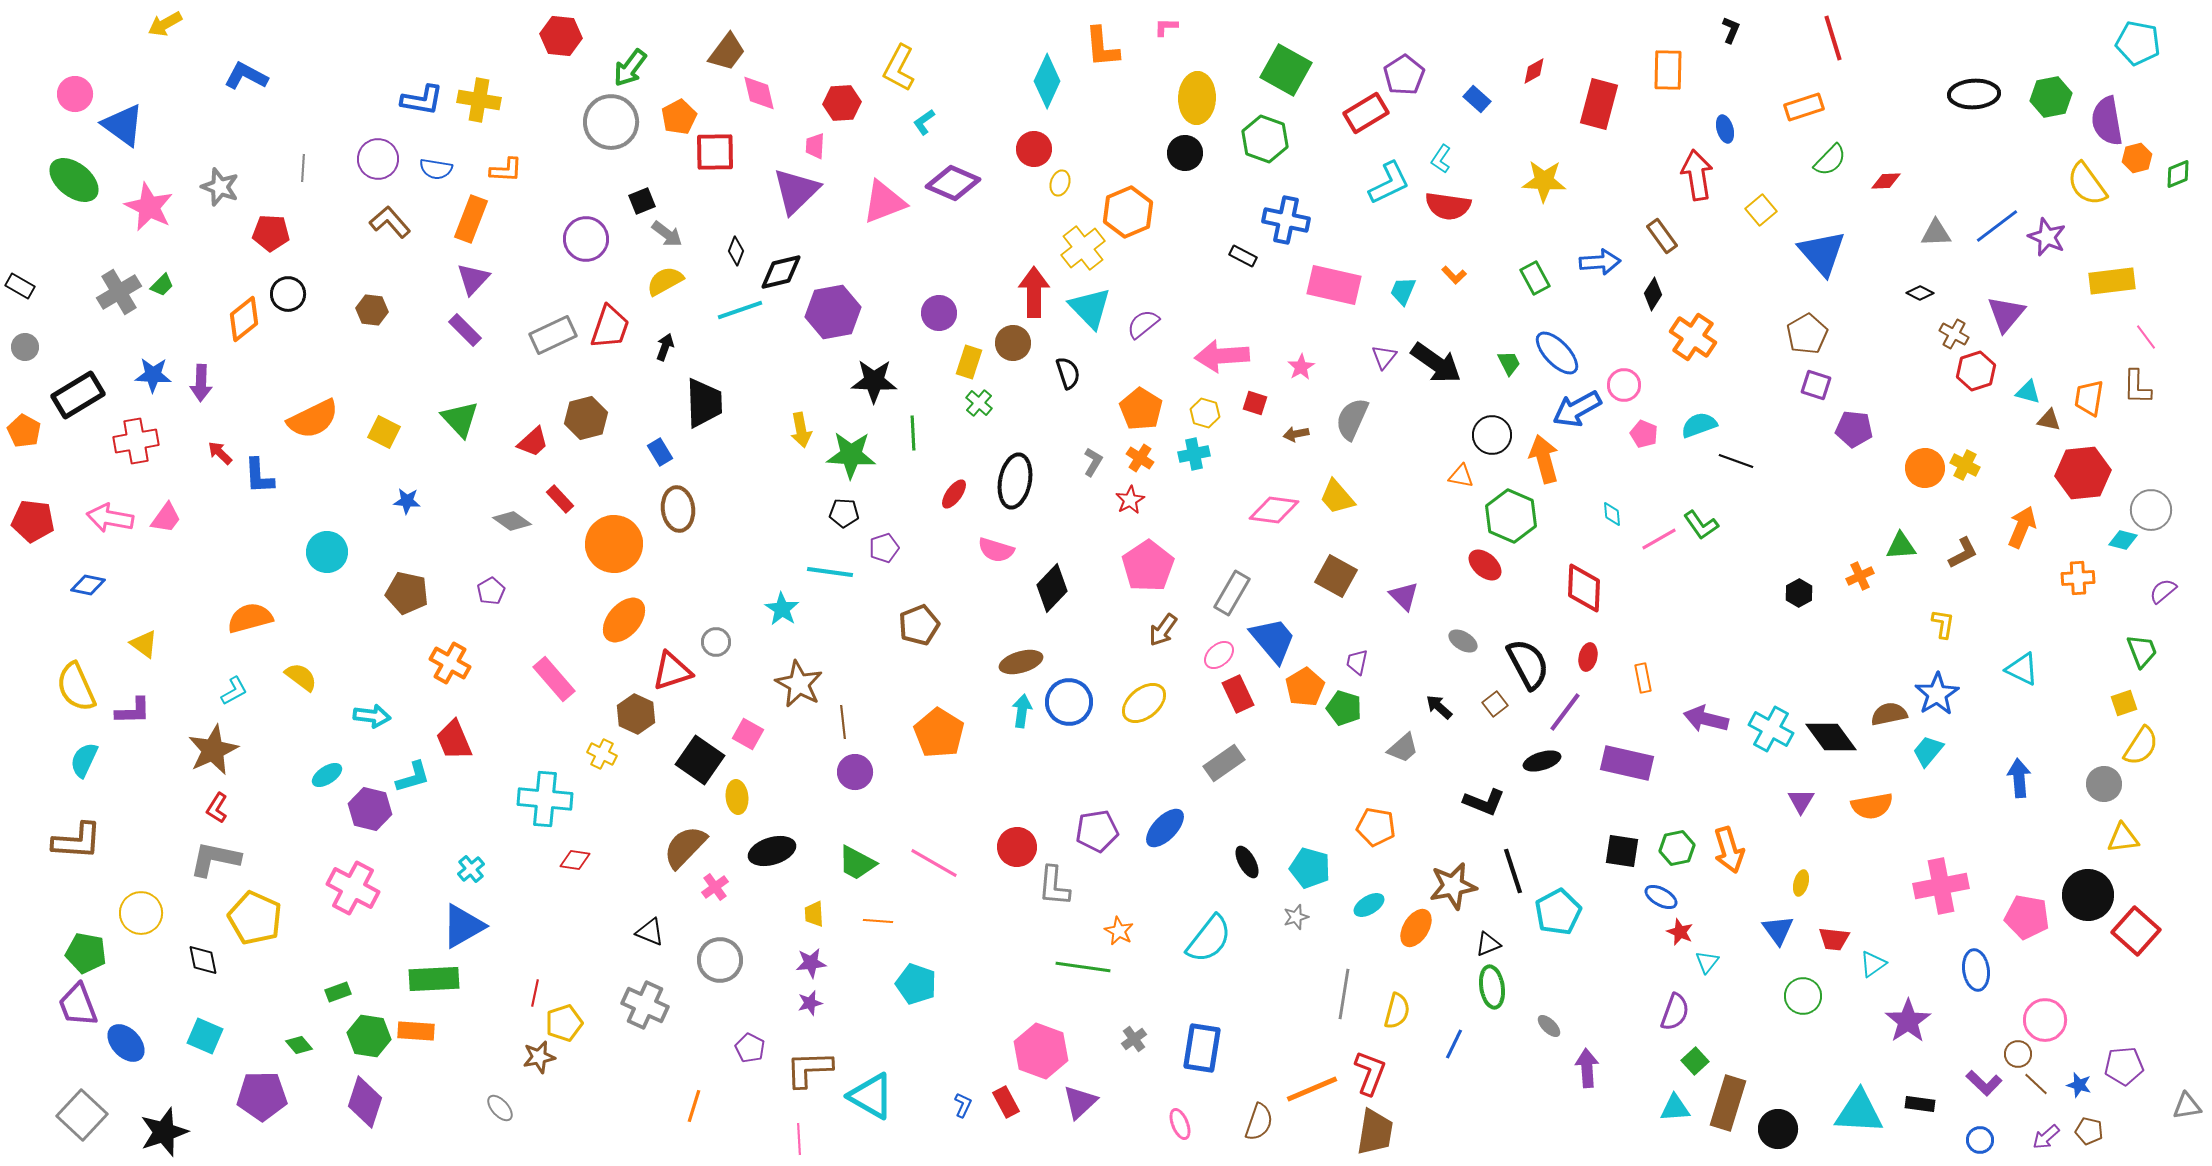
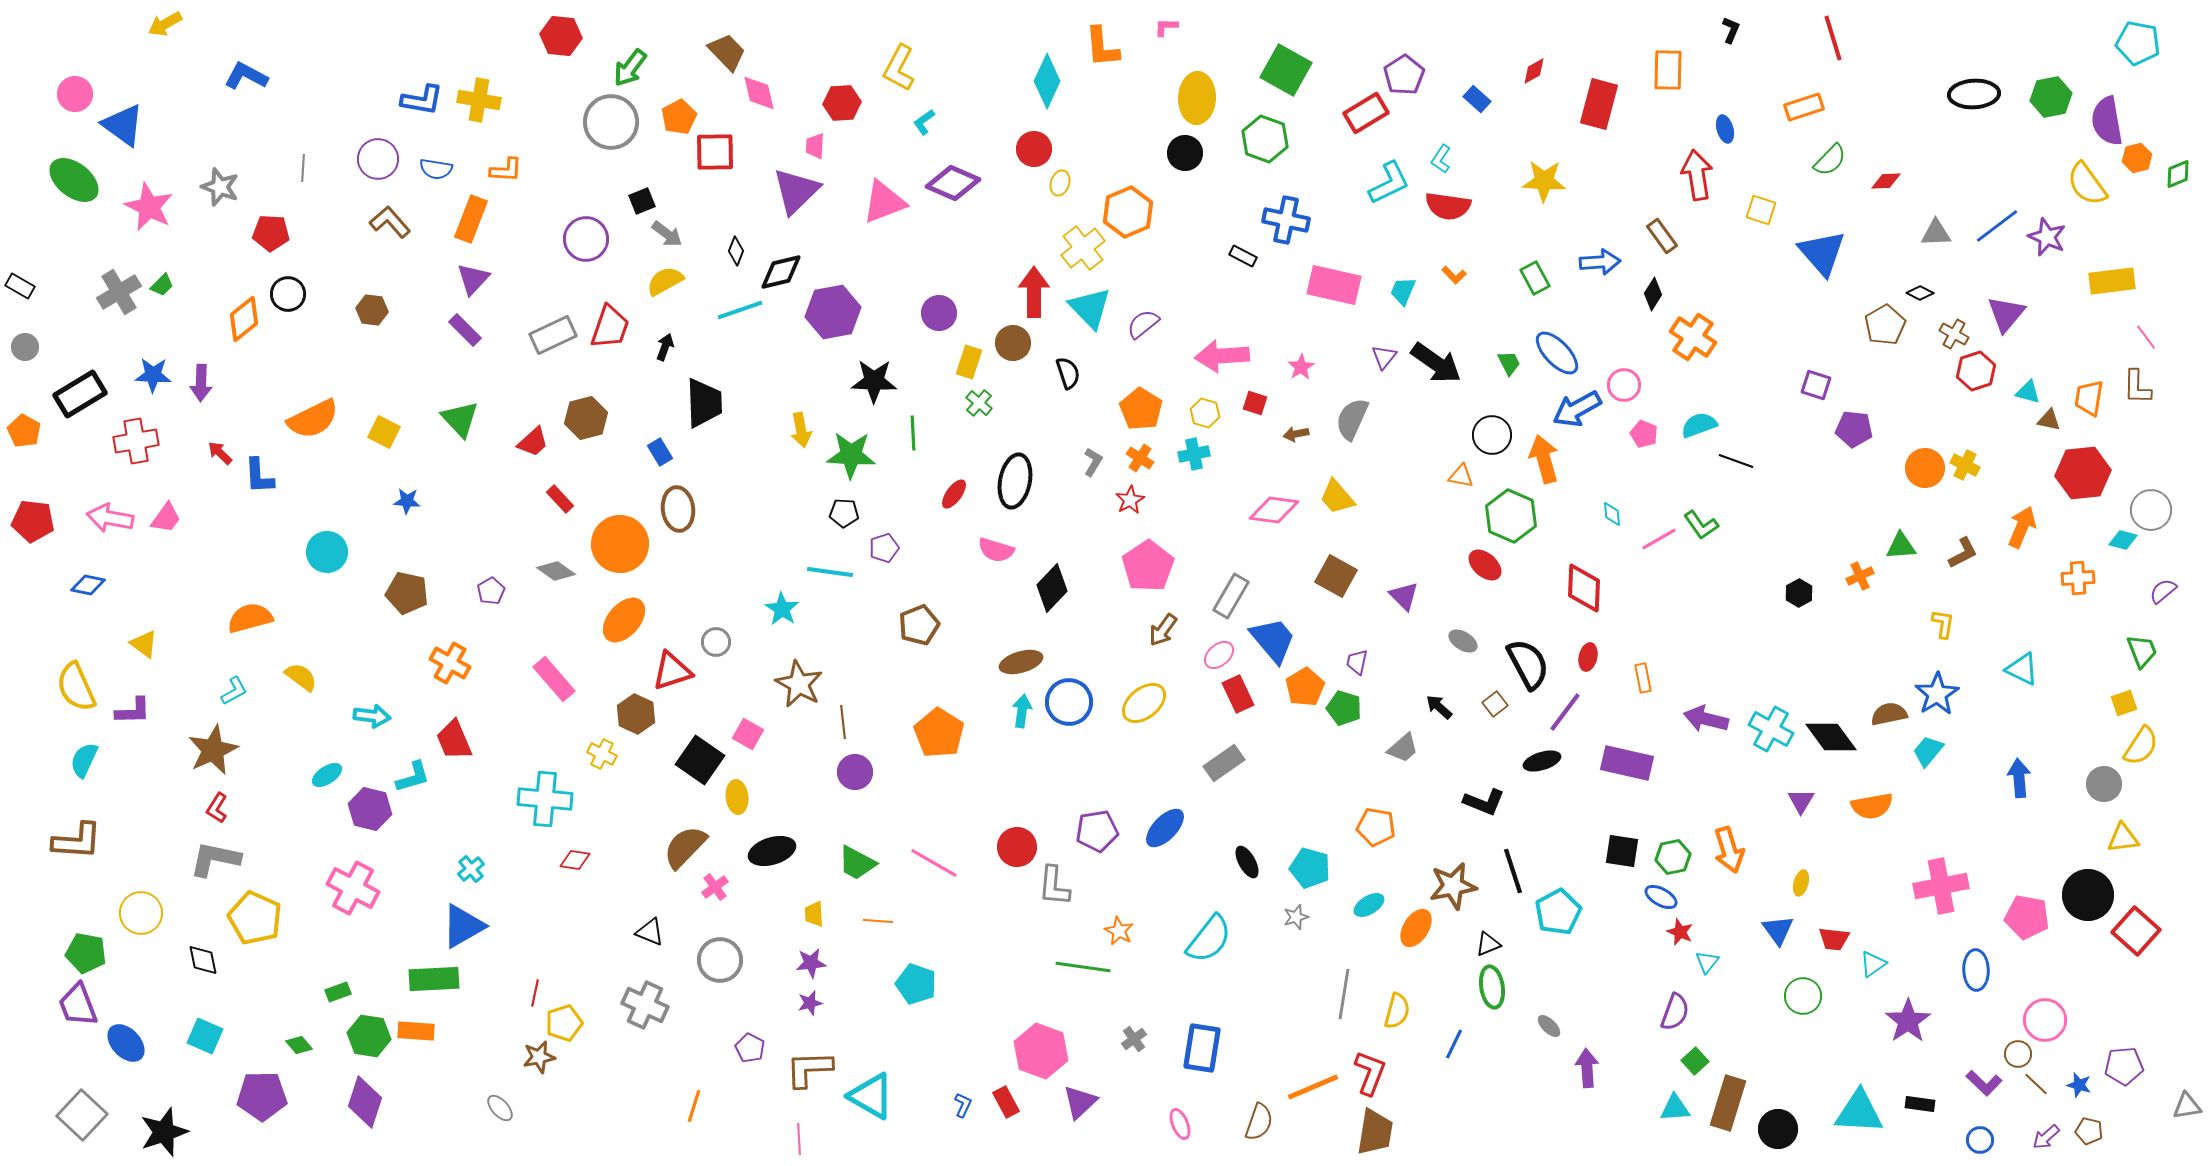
brown trapezoid at (727, 52): rotated 81 degrees counterclockwise
yellow square at (1761, 210): rotated 32 degrees counterclockwise
brown pentagon at (1807, 334): moved 78 px right, 9 px up
black rectangle at (78, 395): moved 2 px right, 1 px up
gray diamond at (512, 521): moved 44 px right, 50 px down
orange circle at (614, 544): moved 6 px right
gray rectangle at (1232, 593): moved 1 px left, 3 px down
green hexagon at (1677, 848): moved 4 px left, 9 px down
blue ellipse at (1976, 970): rotated 6 degrees clockwise
orange line at (1312, 1089): moved 1 px right, 2 px up
